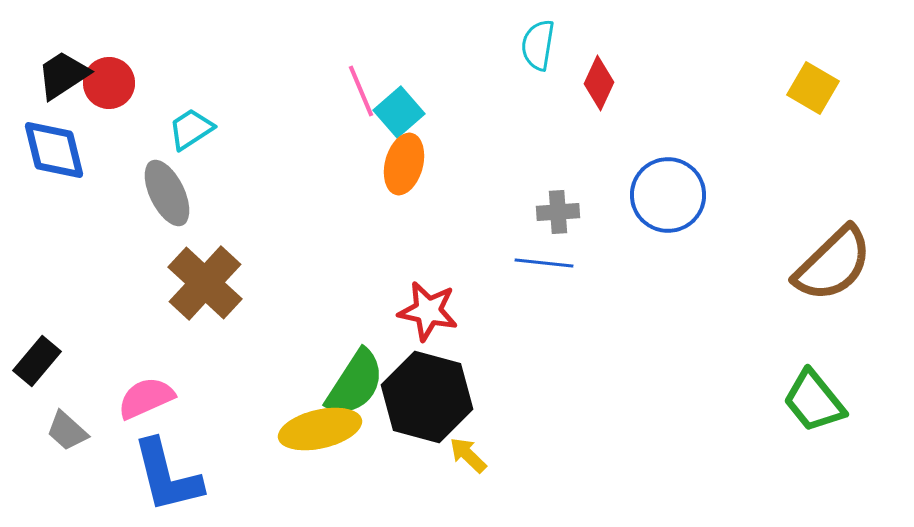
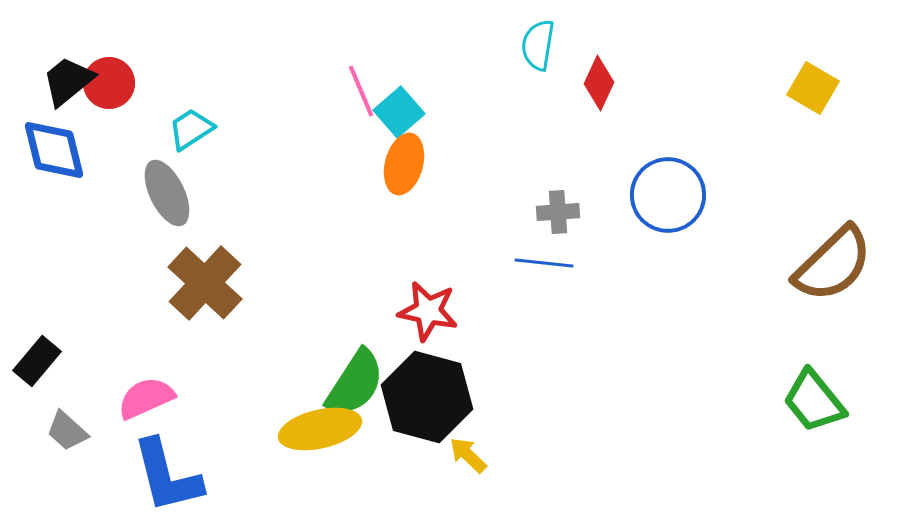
black trapezoid: moved 5 px right, 6 px down; rotated 6 degrees counterclockwise
